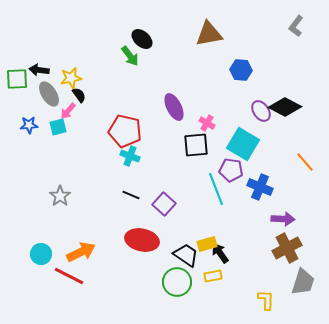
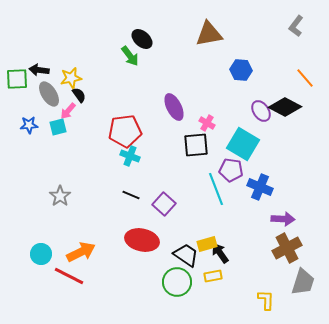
red pentagon at (125, 131): rotated 20 degrees counterclockwise
orange line at (305, 162): moved 84 px up
